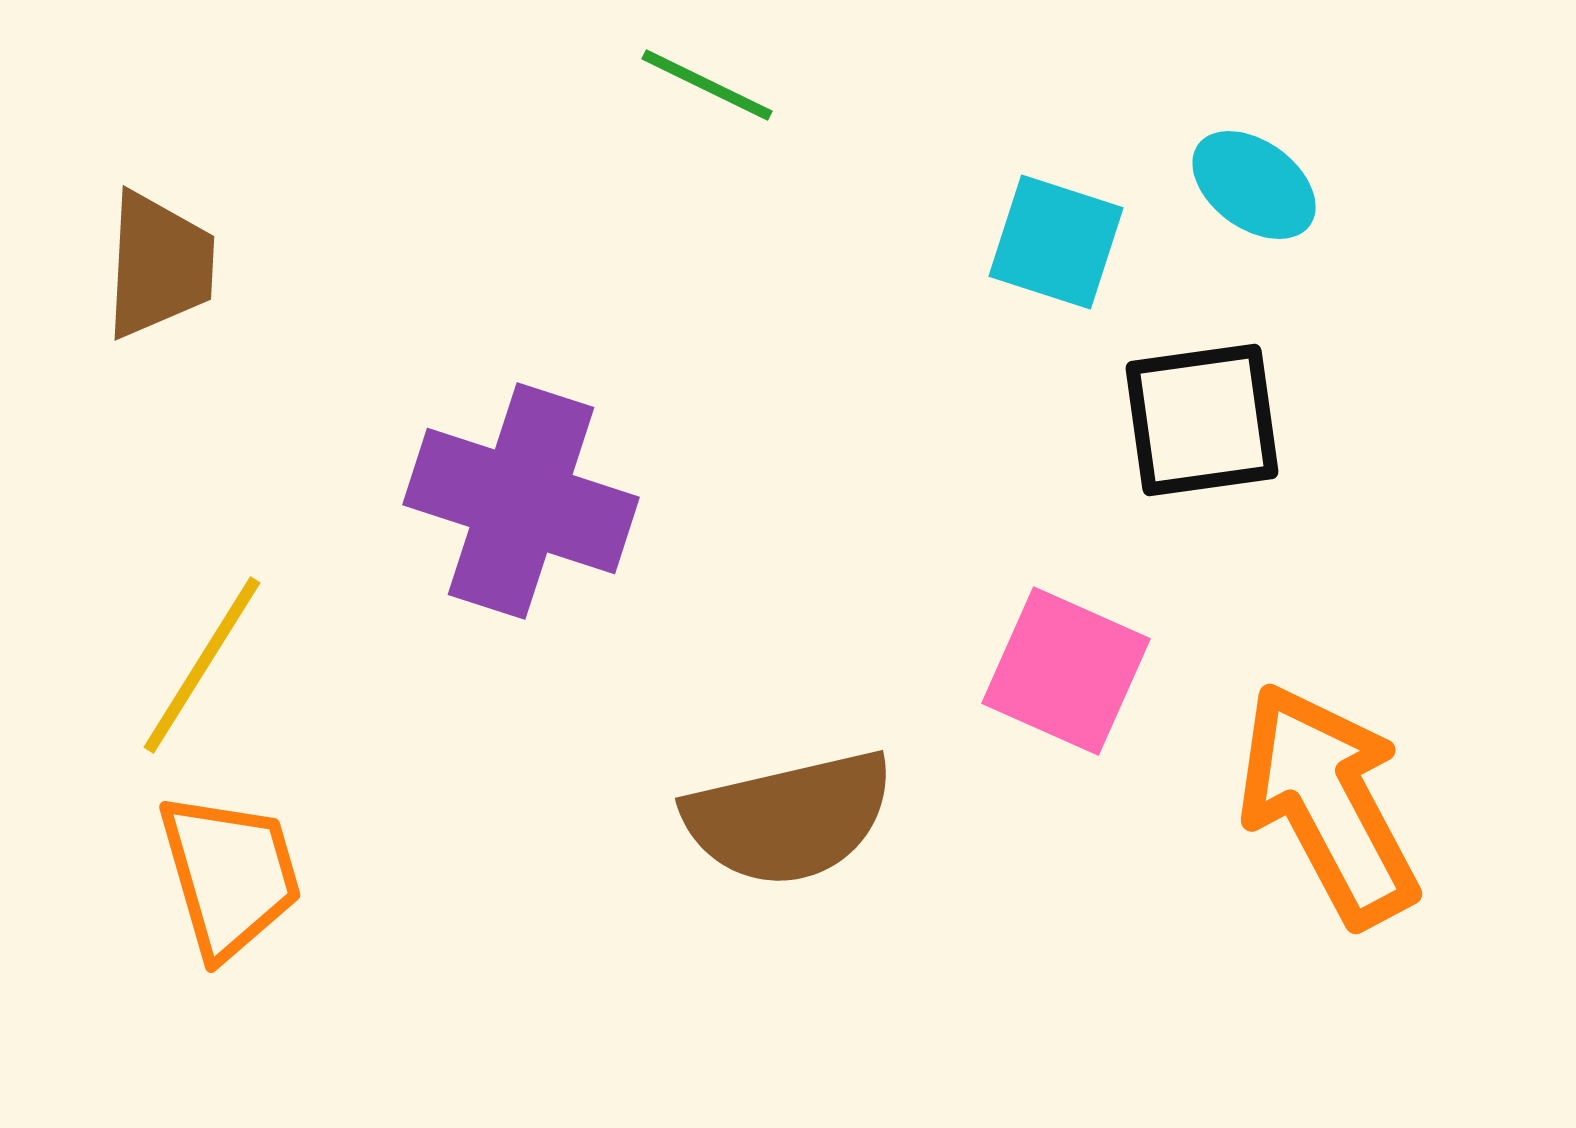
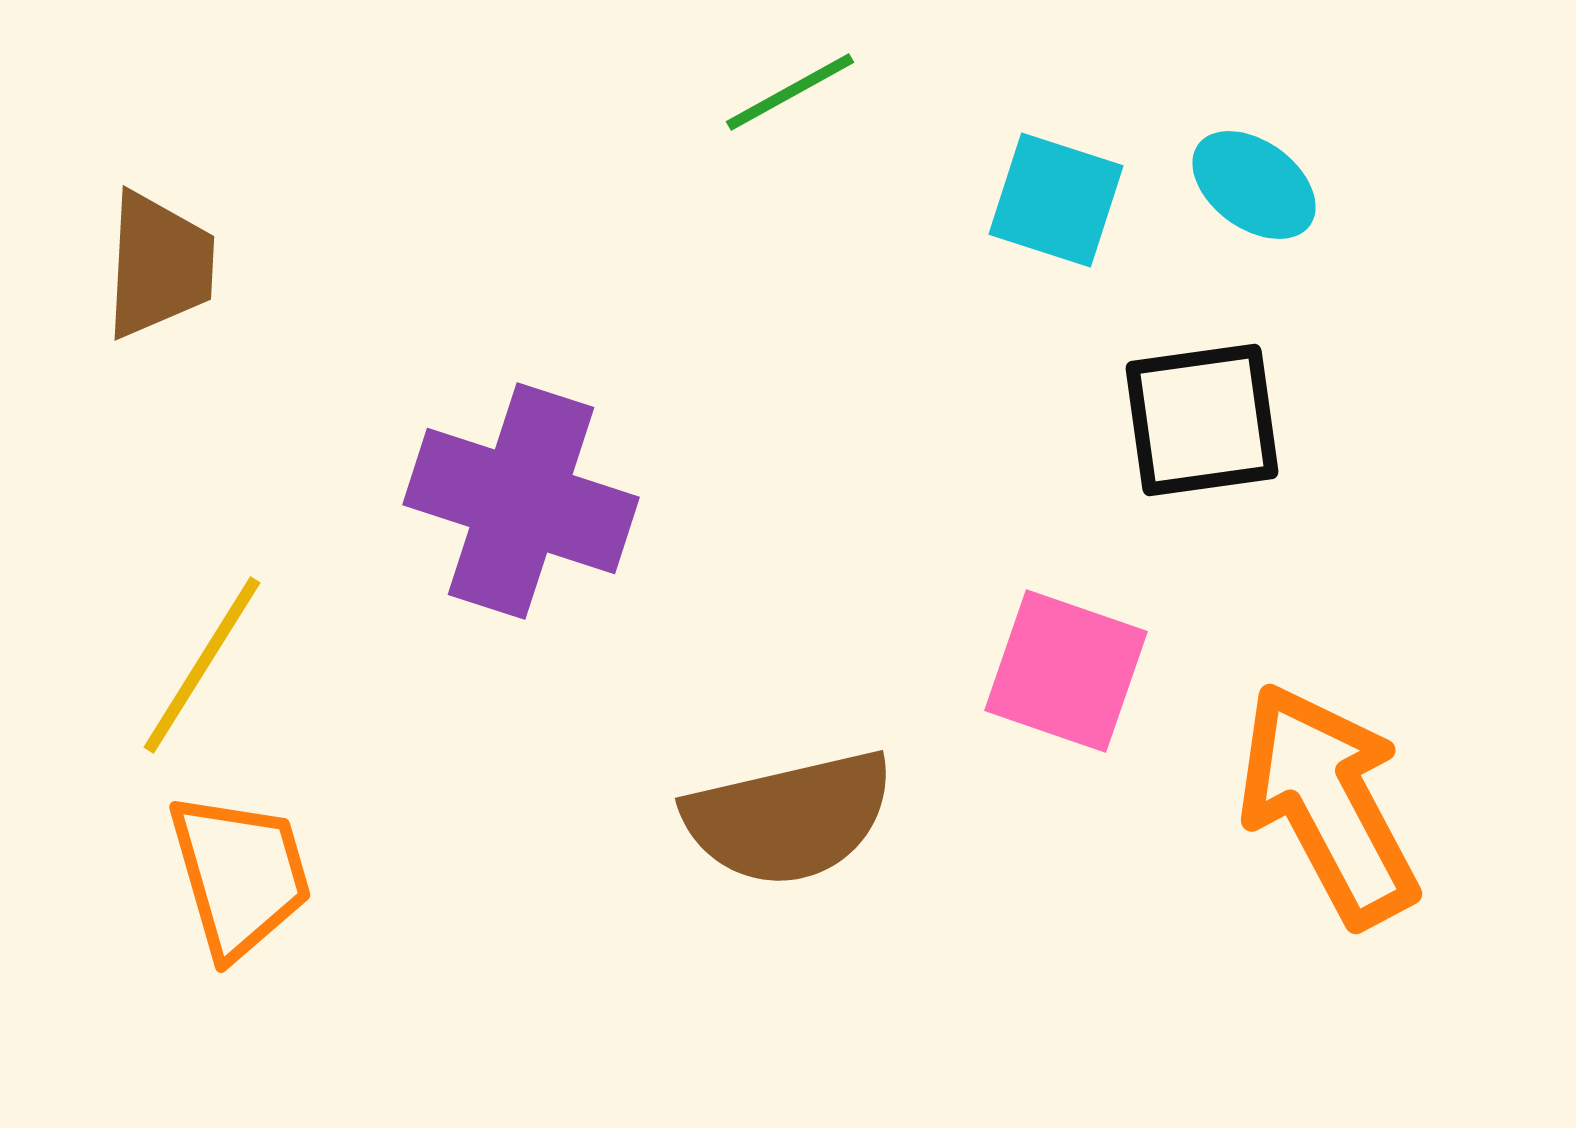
green line: moved 83 px right, 7 px down; rotated 55 degrees counterclockwise
cyan square: moved 42 px up
pink square: rotated 5 degrees counterclockwise
orange trapezoid: moved 10 px right
